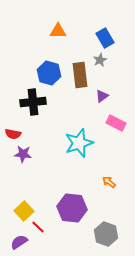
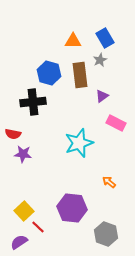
orange triangle: moved 15 px right, 10 px down
